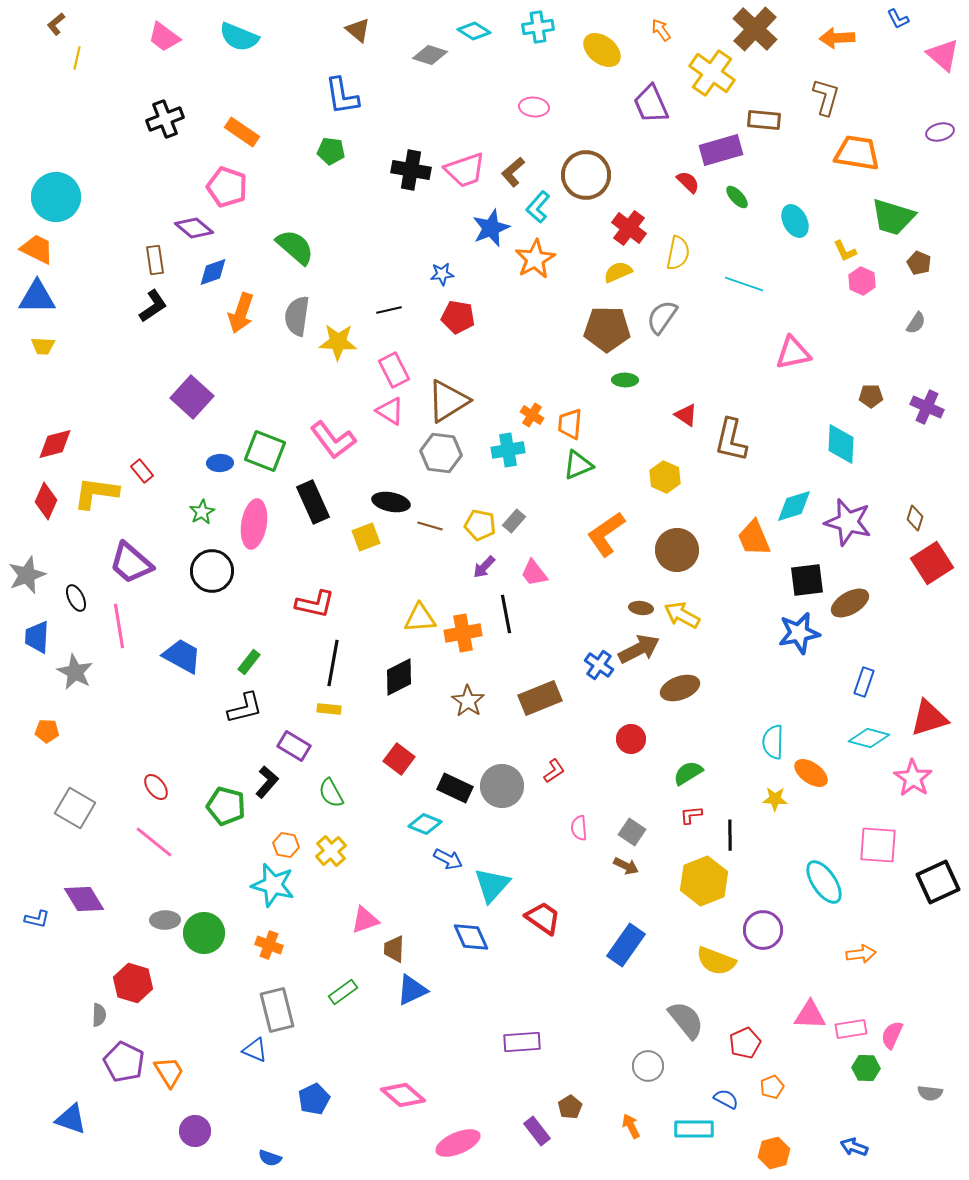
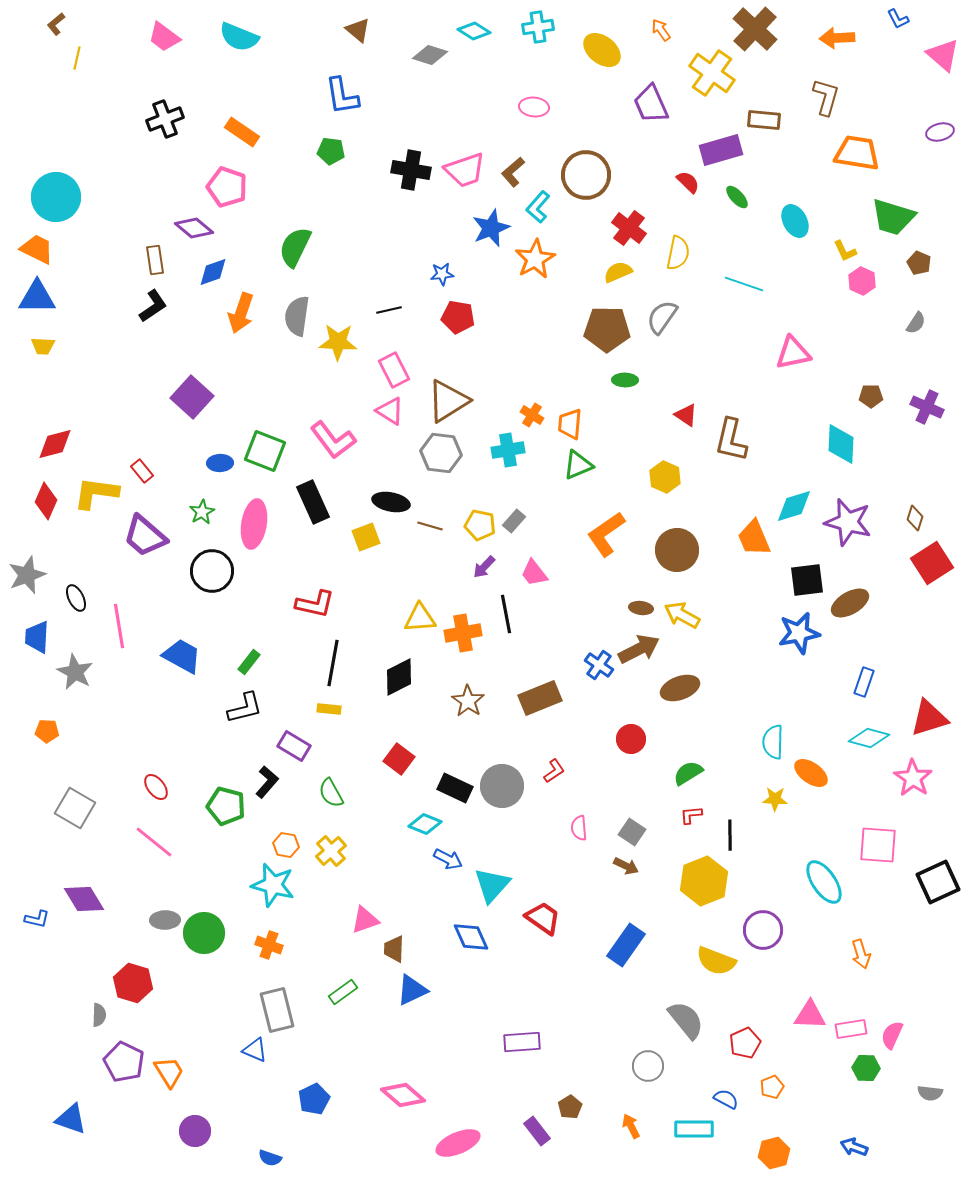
green semicircle at (295, 247): rotated 105 degrees counterclockwise
purple trapezoid at (131, 563): moved 14 px right, 27 px up
orange arrow at (861, 954): rotated 80 degrees clockwise
